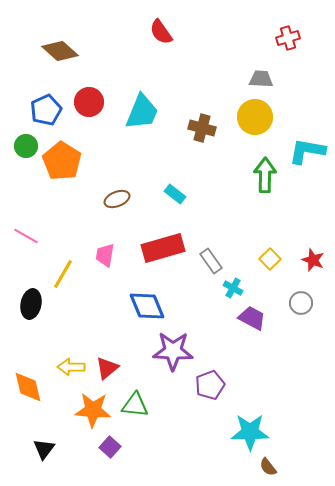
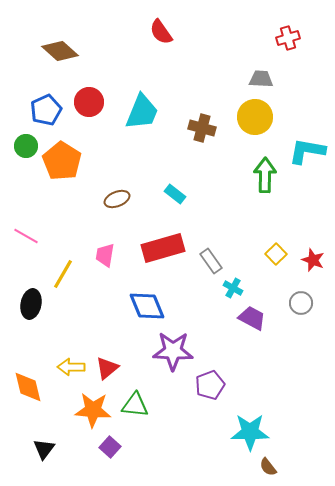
yellow square: moved 6 px right, 5 px up
